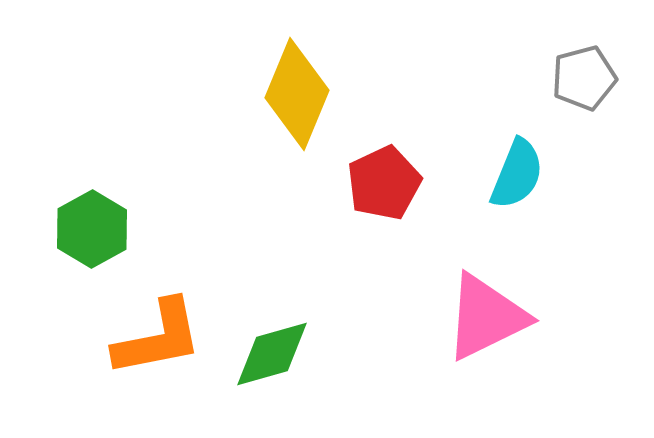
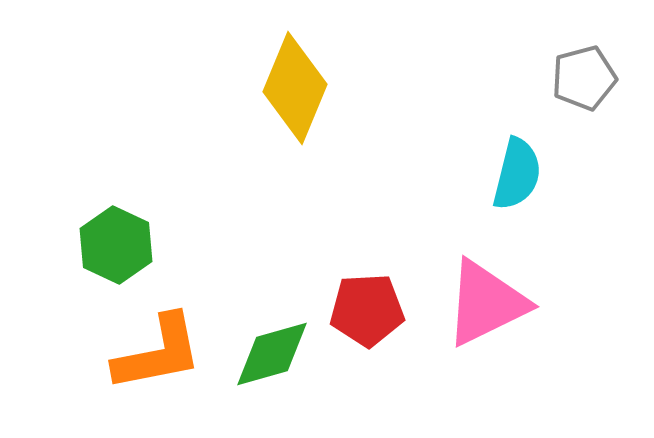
yellow diamond: moved 2 px left, 6 px up
cyan semicircle: rotated 8 degrees counterclockwise
red pentagon: moved 17 px left, 127 px down; rotated 22 degrees clockwise
green hexagon: moved 24 px right, 16 px down; rotated 6 degrees counterclockwise
pink triangle: moved 14 px up
orange L-shape: moved 15 px down
